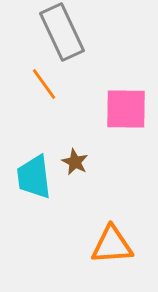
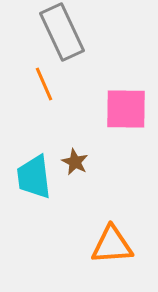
orange line: rotated 12 degrees clockwise
